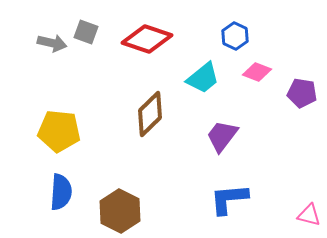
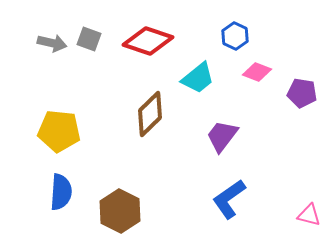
gray square: moved 3 px right, 7 px down
red diamond: moved 1 px right, 2 px down
cyan trapezoid: moved 5 px left
blue L-shape: rotated 30 degrees counterclockwise
